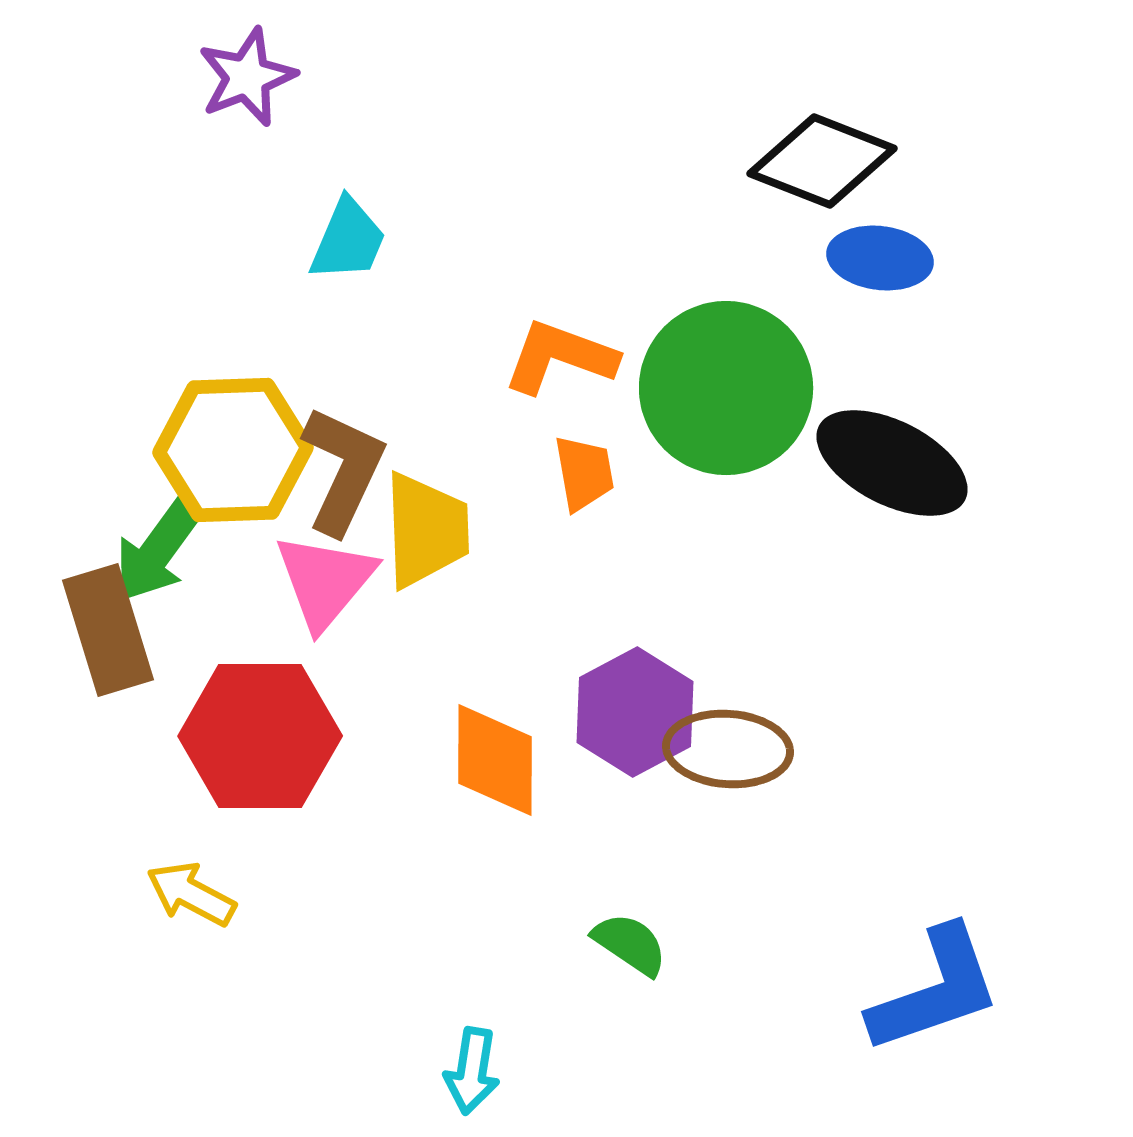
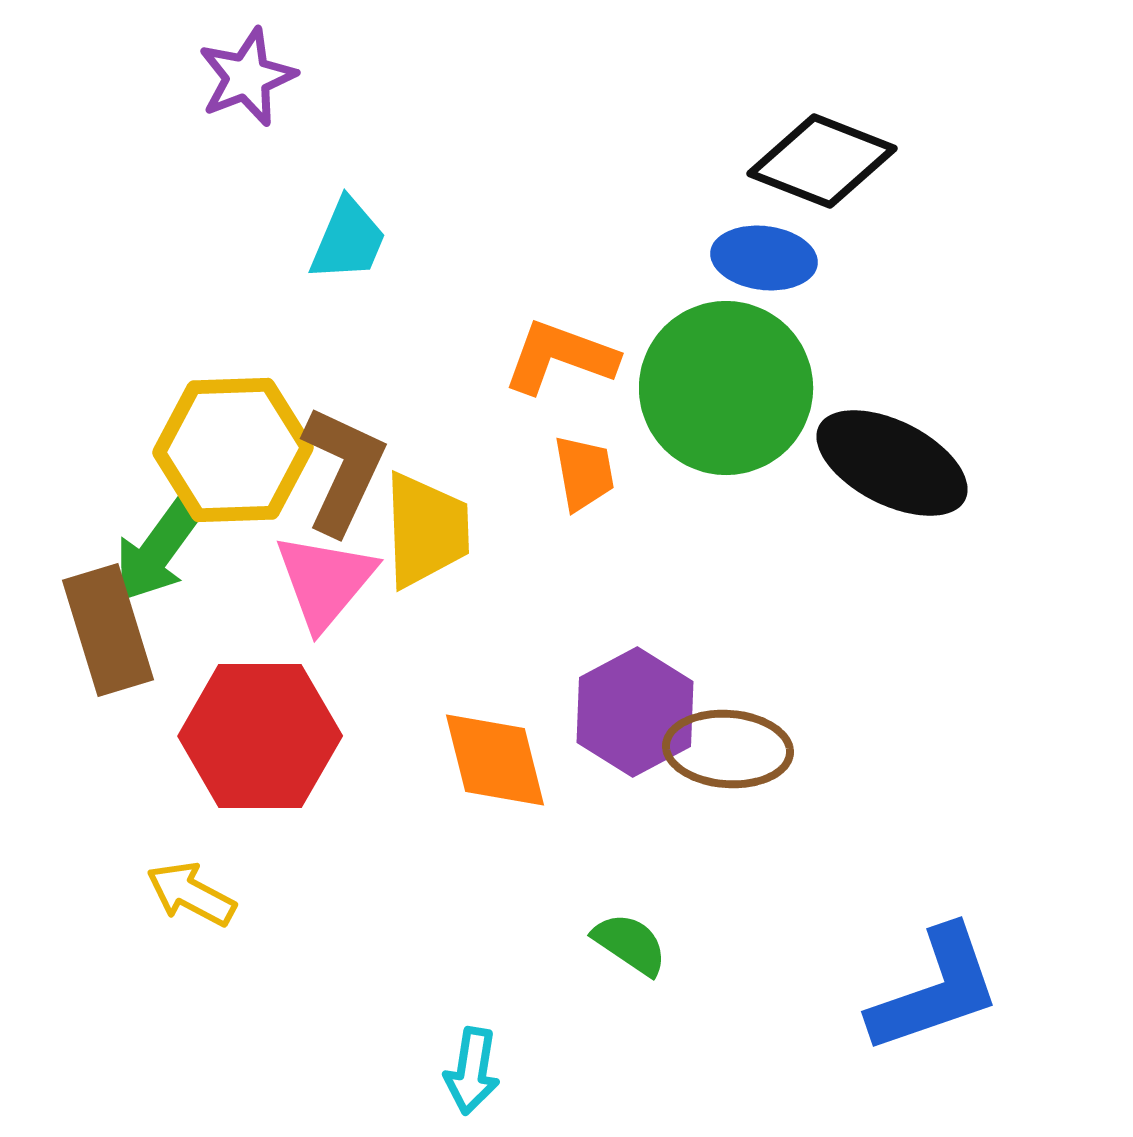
blue ellipse: moved 116 px left
orange diamond: rotated 14 degrees counterclockwise
